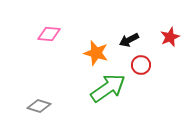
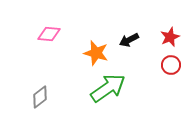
red circle: moved 30 px right
gray diamond: moved 1 px right, 9 px up; rotated 55 degrees counterclockwise
